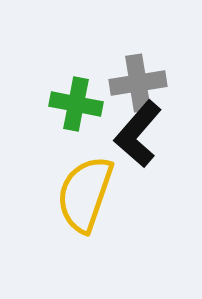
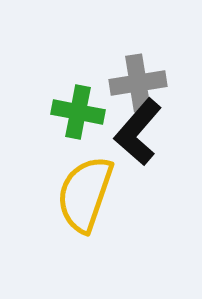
green cross: moved 2 px right, 8 px down
black L-shape: moved 2 px up
